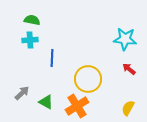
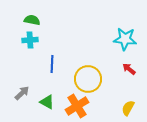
blue line: moved 6 px down
green triangle: moved 1 px right
